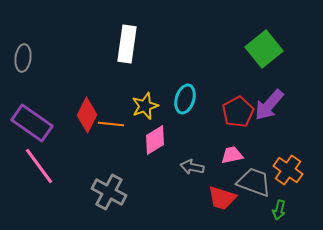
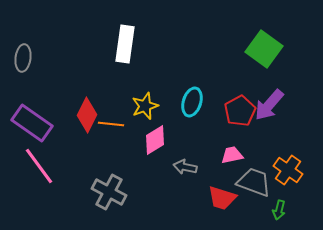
white rectangle: moved 2 px left
green square: rotated 15 degrees counterclockwise
cyan ellipse: moved 7 px right, 3 px down
red pentagon: moved 2 px right, 1 px up
gray arrow: moved 7 px left
